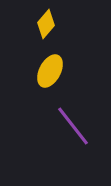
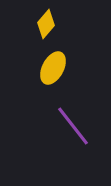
yellow ellipse: moved 3 px right, 3 px up
